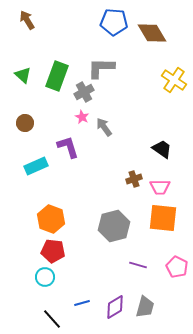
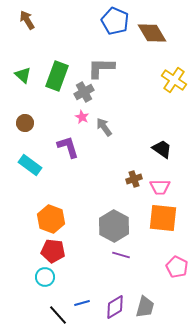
blue pentagon: moved 1 px right, 1 px up; rotated 20 degrees clockwise
cyan rectangle: moved 6 px left, 1 px up; rotated 60 degrees clockwise
gray hexagon: rotated 16 degrees counterclockwise
purple line: moved 17 px left, 10 px up
black line: moved 6 px right, 4 px up
